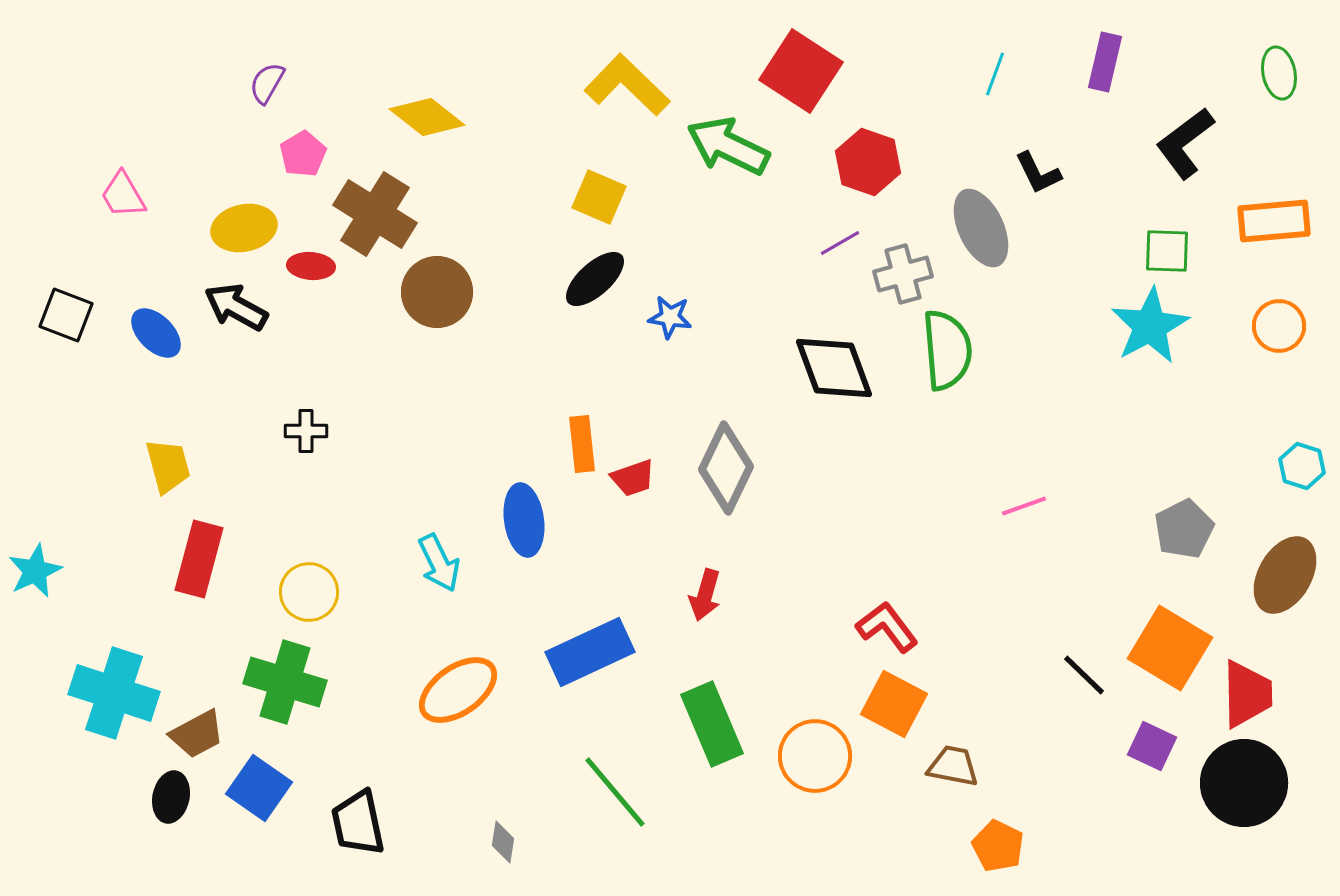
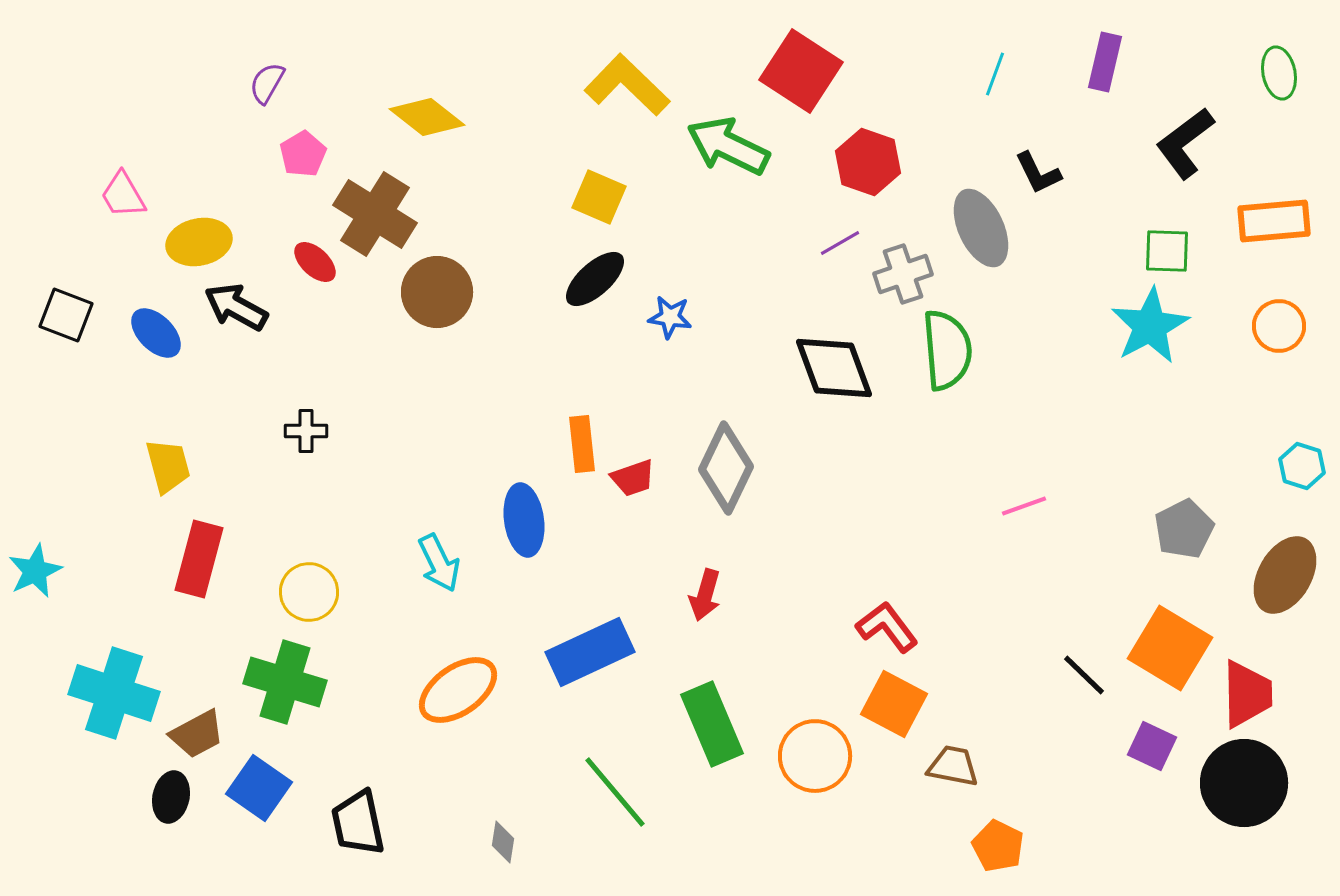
yellow ellipse at (244, 228): moved 45 px left, 14 px down
red ellipse at (311, 266): moved 4 px right, 4 px up; rotated 39 degrees clockwise
gray cross at (903, 274): rotated 4 degrees counterclockwise
